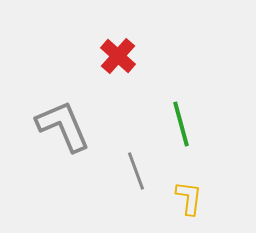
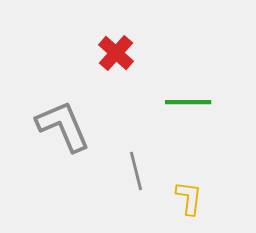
red cross: moved 2 px left, 3 px up
green line: moved 7 px right, 22 px up; rotated 75 degrees counterclockwise
gray line: rotated 6 degrees clockwise
